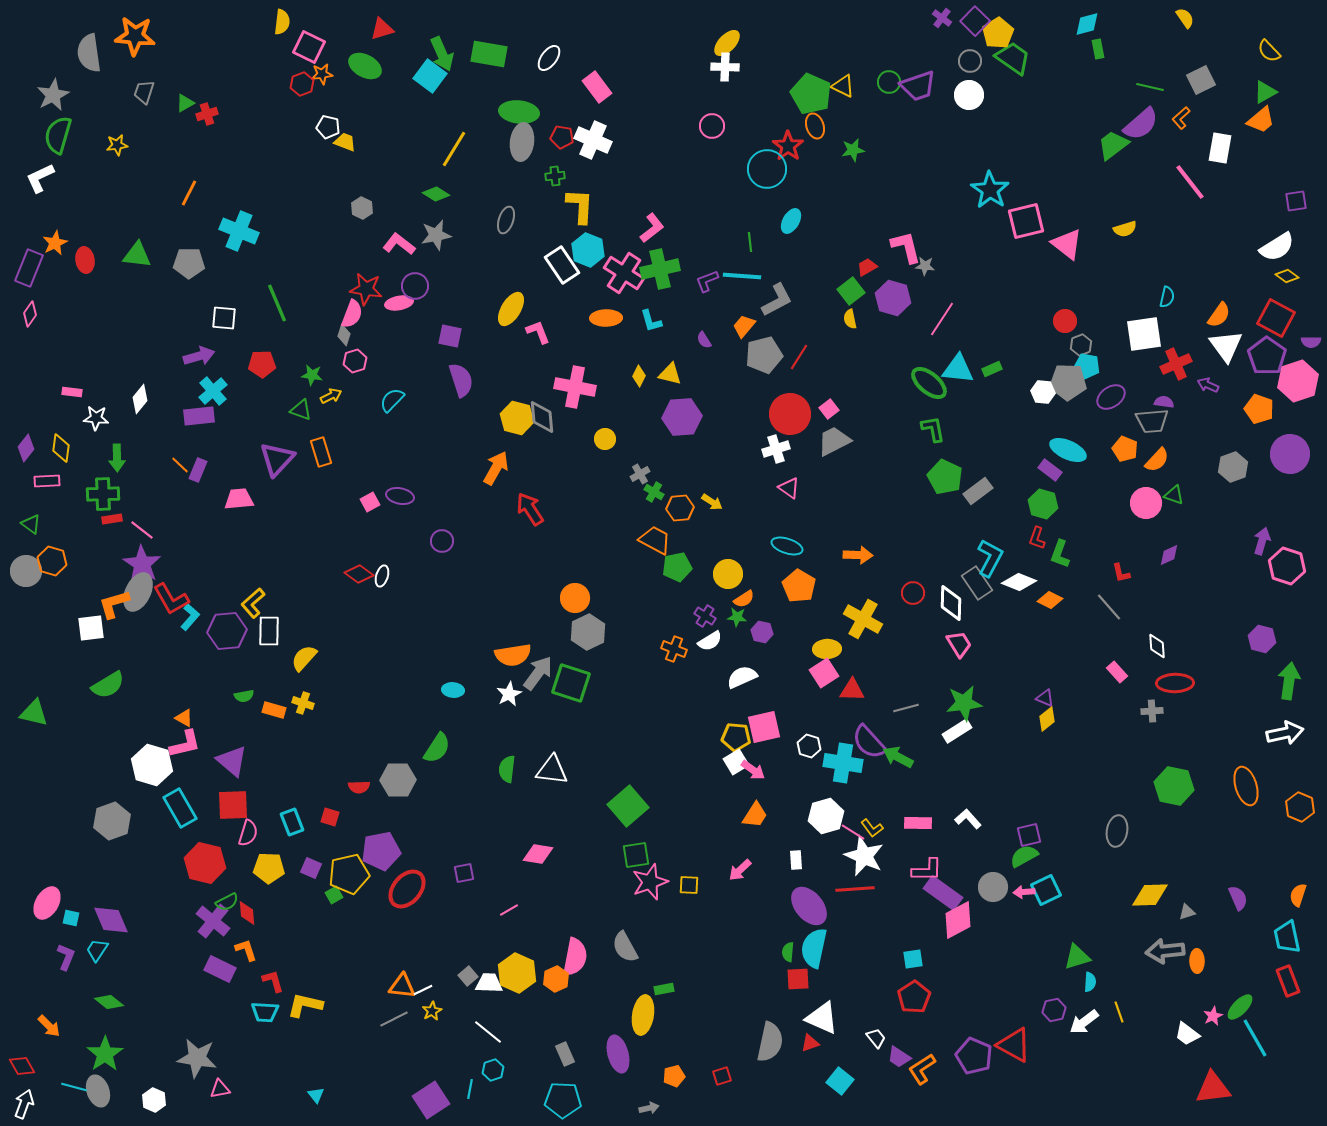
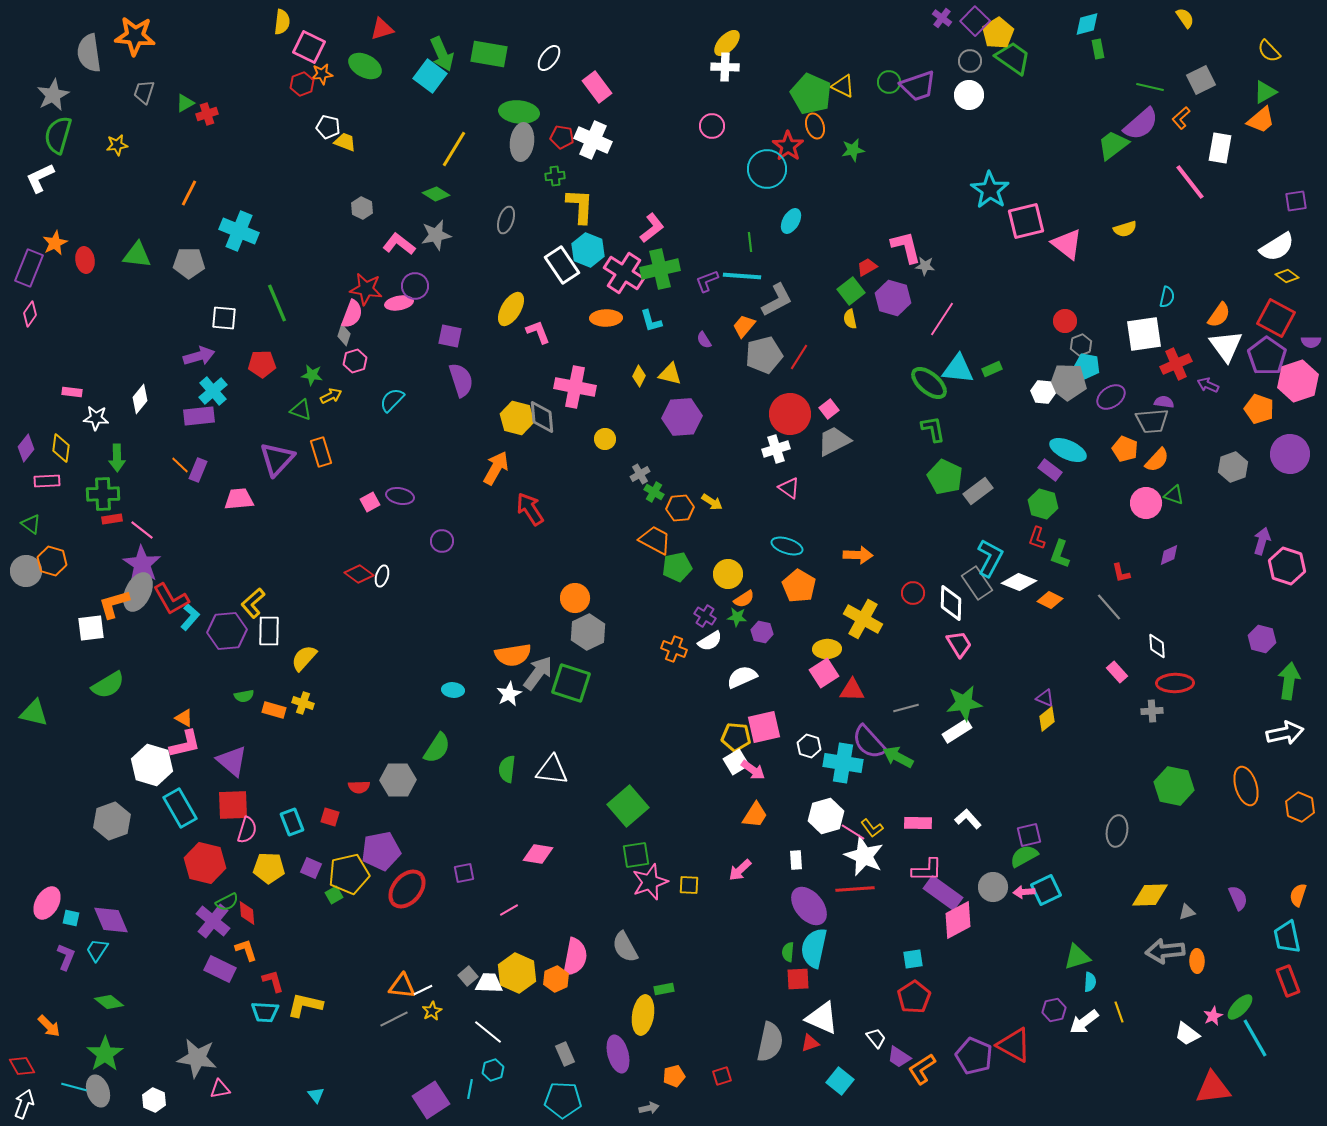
pink semicircle at (248, 833): moved 1 px left, 3 px up
